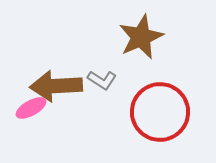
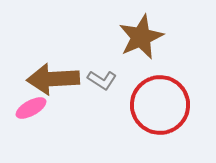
brown arrow: moved 3 px left, 7 px up
red circle: moved 7 px up
